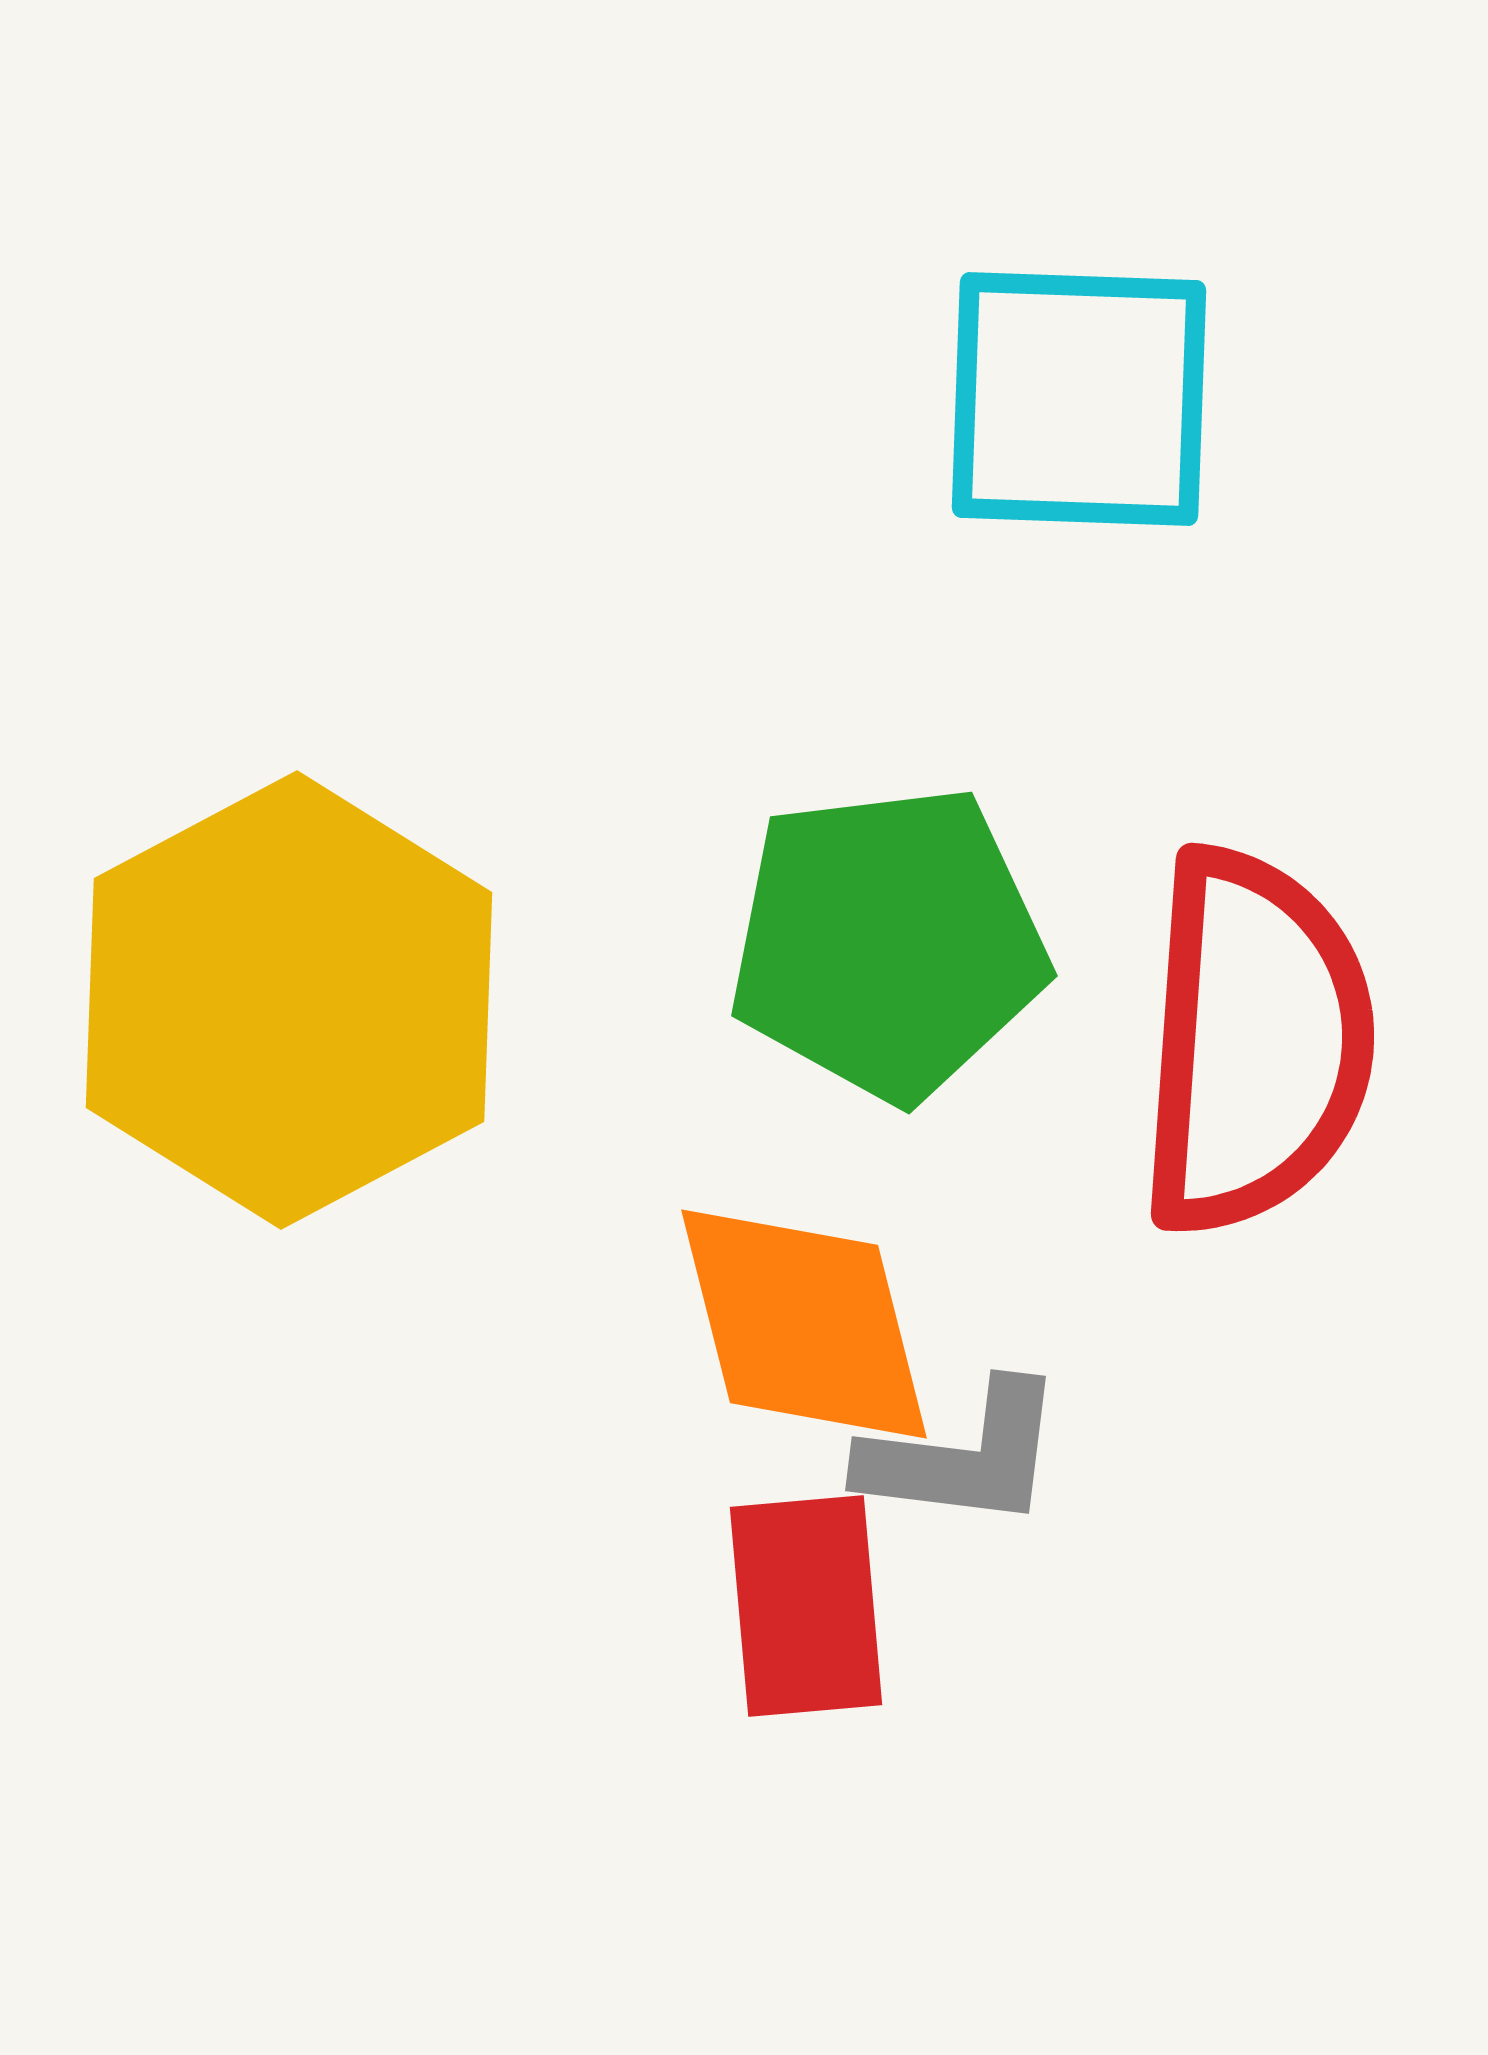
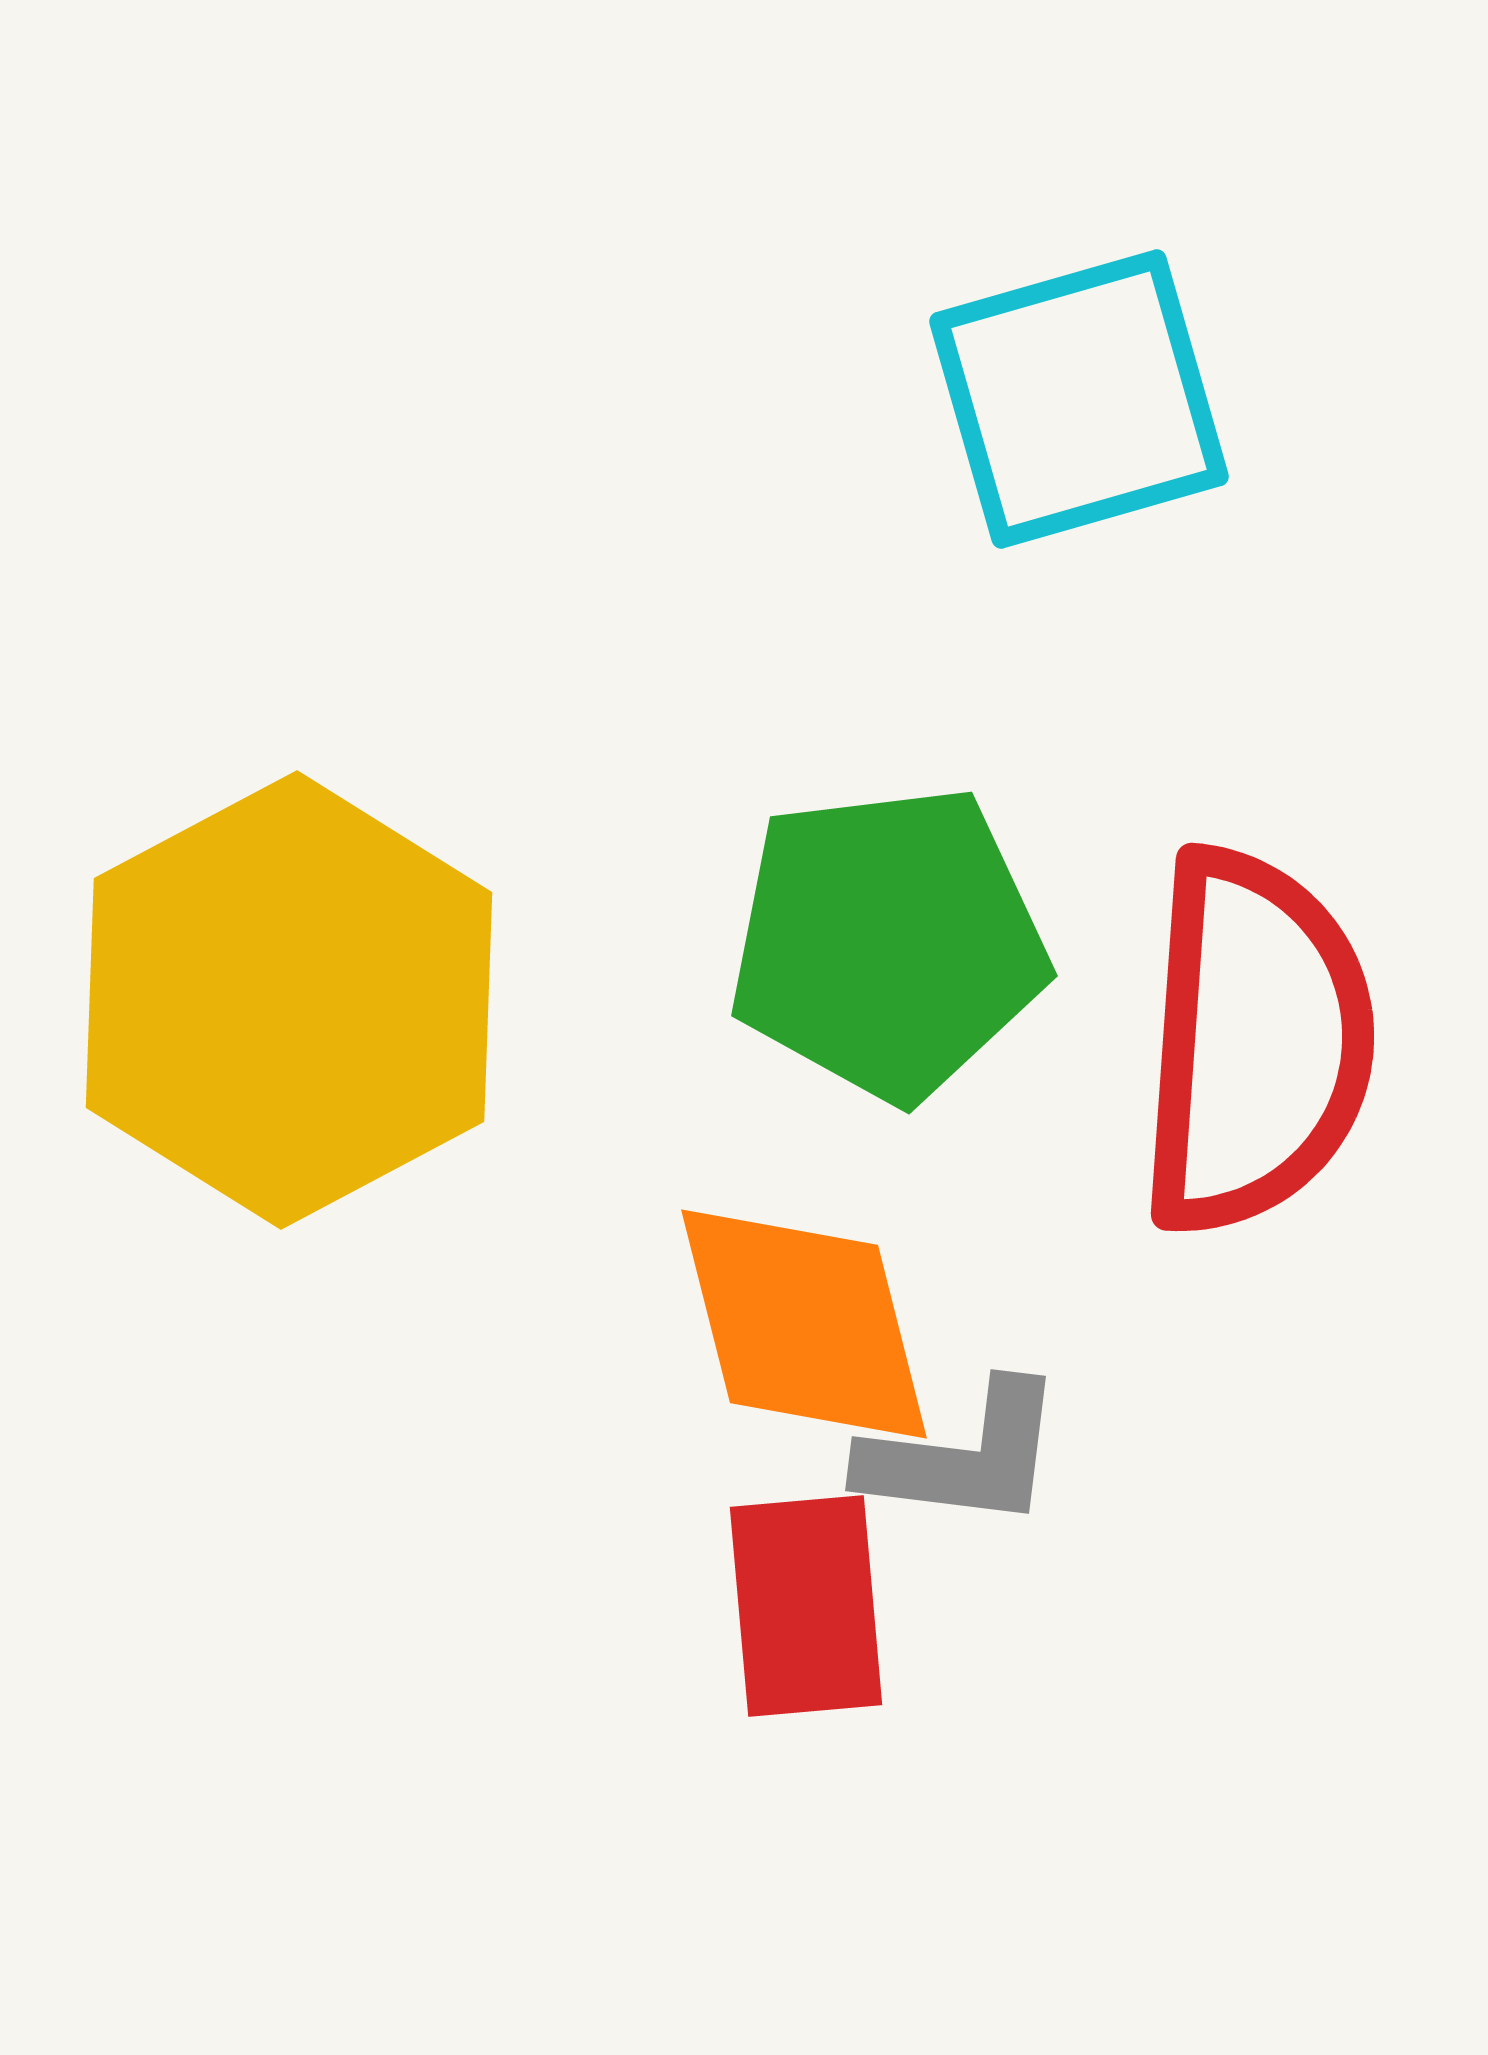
cyan square: rotated 18 degrees counterclockwise
